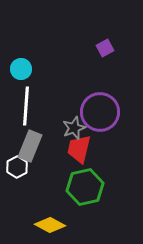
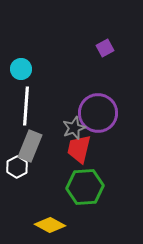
purple circle: moved 2 px left, 1 px down
green hexagon: rotated 9 degrees clockwise
